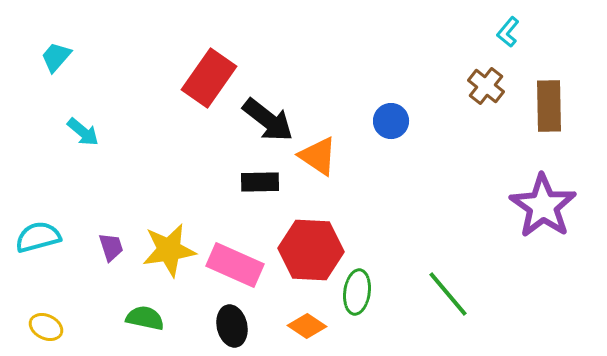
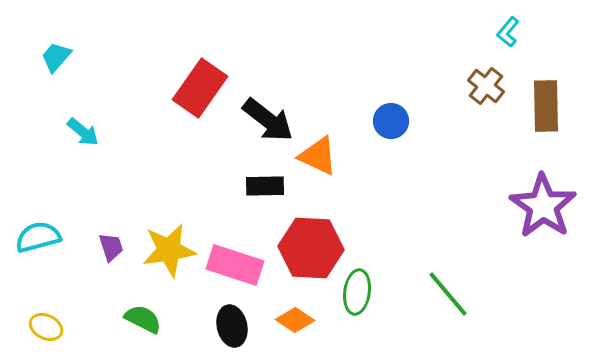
red rectangle: moved 9 px left, 10 px down
brown rectangle: moved 3 px left
orange triangle: rotated 9 degrees counterclockwise
black rectangle: moved 5 px right, 4 px down
red hexagon: moved 2 px up
pink rectangle: rotated 6 degrees counterclockwise
green semicircle: moved 2 px left, 1 px down; rotated 15 degrees clockwise
orange diamond: moved 12 px left, 6 px up
